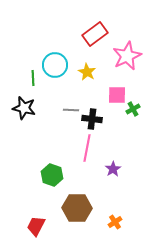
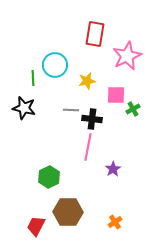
red rectangle: rotated 45 degrees counterclockwise
yellow star: moved 9 px down; rotated 30 degrees clockwise
pink square: moved 1 px left
pink line: moved 1 px right, 1 px up
green hexagon: moved 3 px left, 2 px down; rotated 15 degrees clockwise
brown hexagon: moved 9 px left, 4 px down
